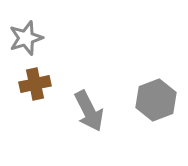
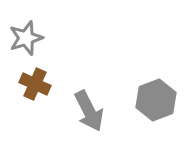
brown cross: rotated 36 degrees clockwise
